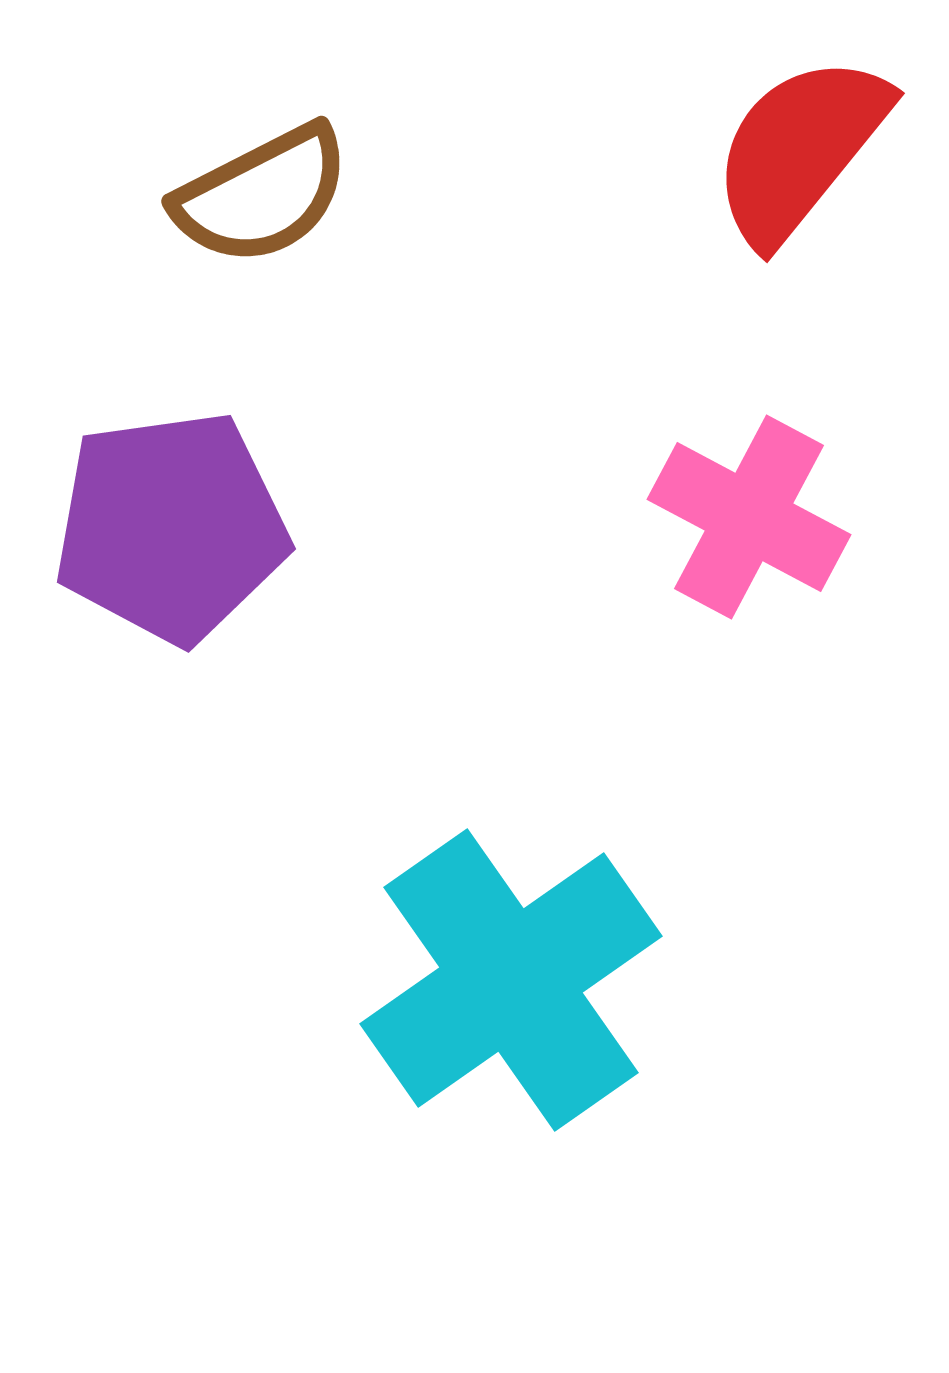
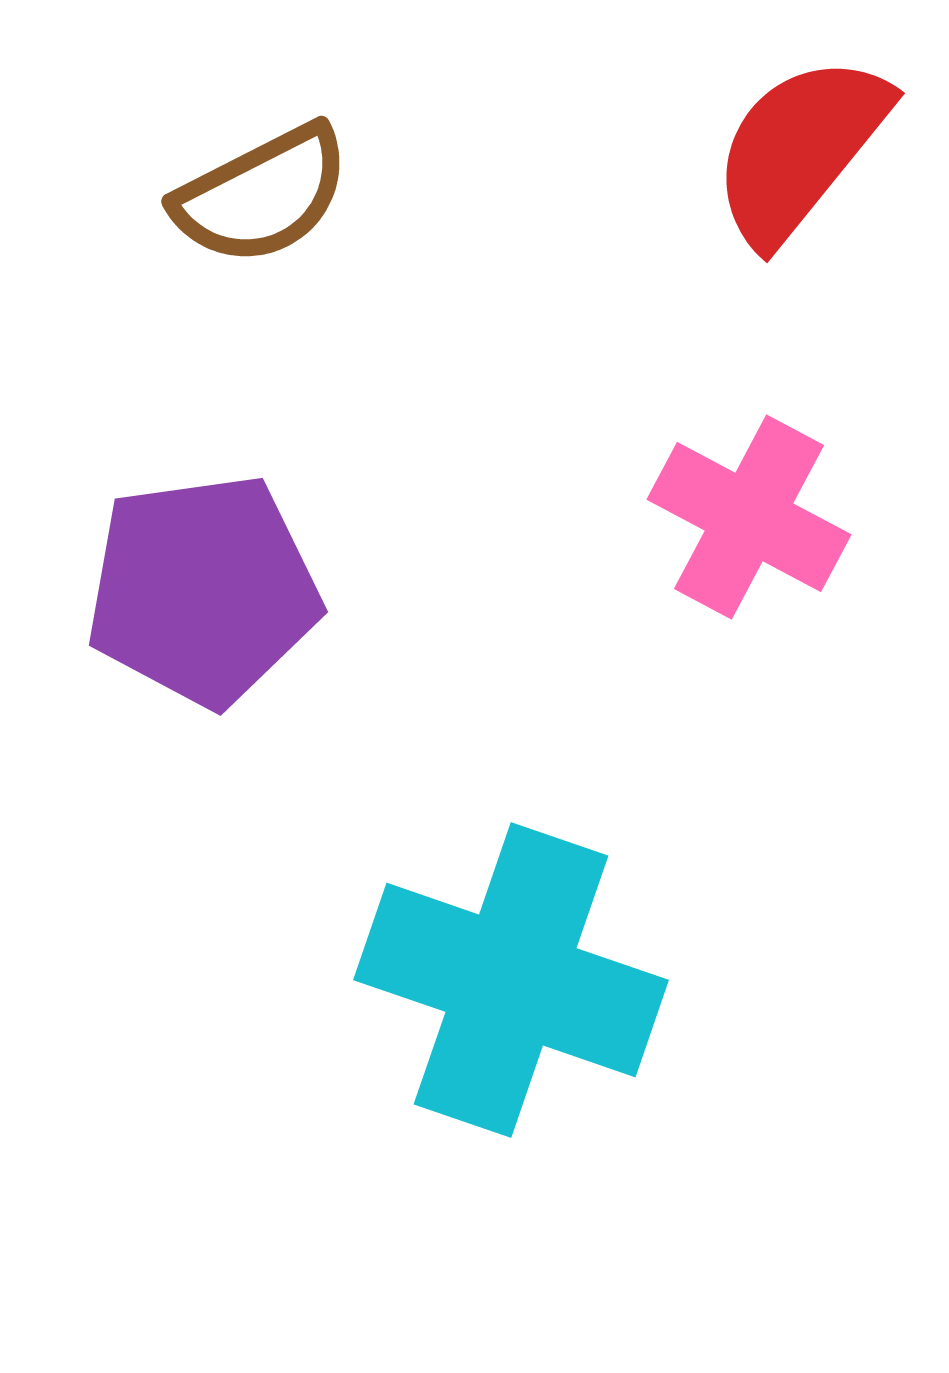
purple pentagon: moved 32 px right, 63 px down
cyan cross: rotated 36 degrees counterclockwise
